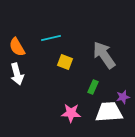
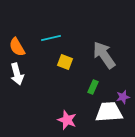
pink star: moved 4 px left, 7 px down; rotated 18 degrees clockwise
